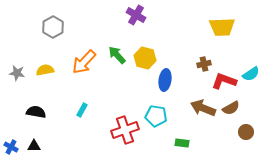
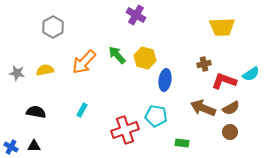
brown circle: moved 16 px left
